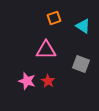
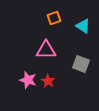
pink star: moved 1 px right, 1 px up
